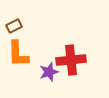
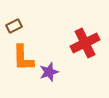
orange L-shape: moved 5 px right, 4 px down
red cross: moved 14 px right, 17 px up; rotated 20 degrees counterclockwise
